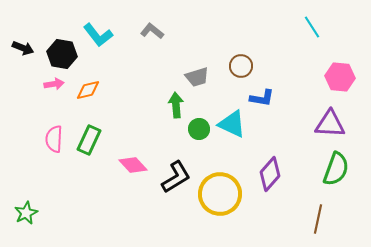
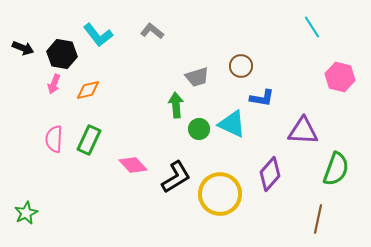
pink hexagon: rotated 8 degrees clockwise
pink arrow: rotated 120 degrees clockwise
purple triangle: moved 27 px left, 7 px down
